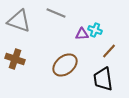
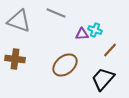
brown line: moved 1 px right, 1 px up
brown cross: rotated 12 degrees counterclockwise
black trapezoid: rotated 50 degrees clockwise
